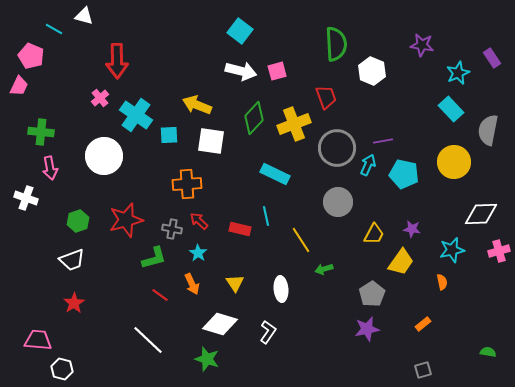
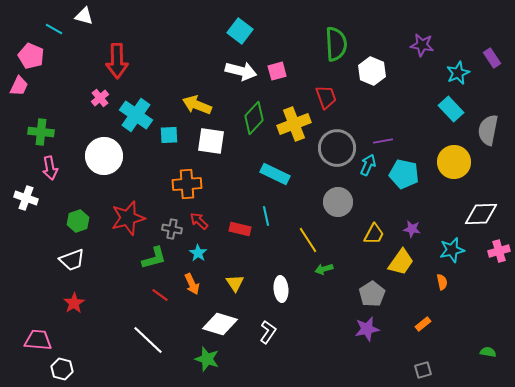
red star at (126, 220): moved 2 px right, 2 px up
yellow line at (301, 240): moved 7 px right
